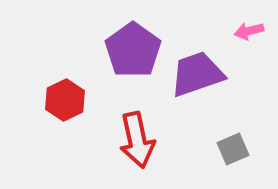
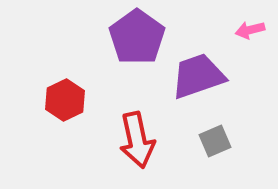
pink arrow: moved 1 px right, 1 px up
purple pentagon: moved 4 px right, 13 px up
purple trapezoid: moved 1 px right, 2 px down
gray square: moved 18 px left, 8 px up
